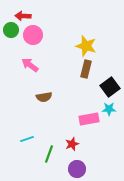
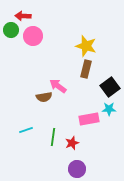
pink circle: moved 1 px down
pink arrow: moved 28 px right, 21 px down
cyan line: moved 1 px left, 9 px up
red star: moved 1 px up
green line: moved 4 px right, 17 px up; rotated 12 degrees counterclockwise
